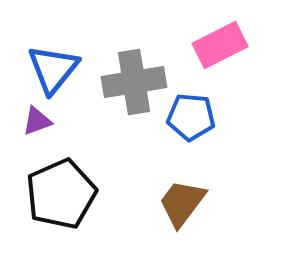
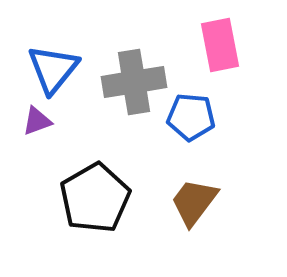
pink rectangle: rotated 74 degrees counterclockwise
black pentagon: moved 34 px right, 4 px down; rotated 6 degrees counterclockwise
brown trapezoid: moved 12 px right, 1 px up
